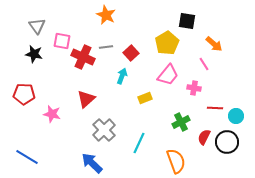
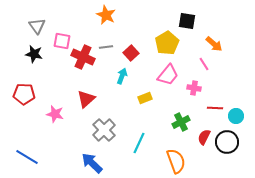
pink star: moved 3 px right
